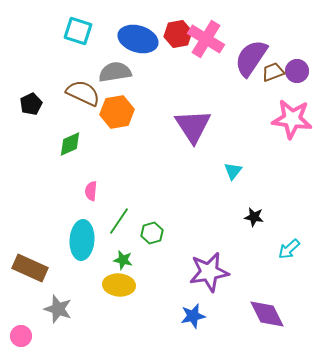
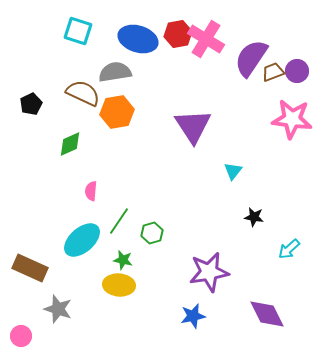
cyan ellipse: rotated 45 degrees clockwise
